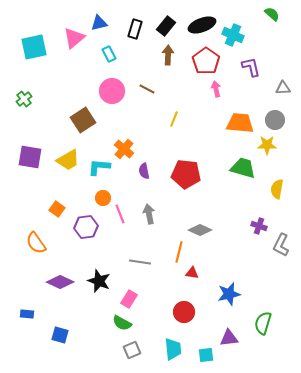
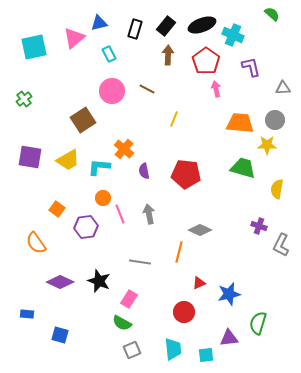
red triangle at (192, 273): moved 7 px right, 10 px down; rotated 32 degrees counterclockwise
green semicircle at (263, 323): moved 5 px left
